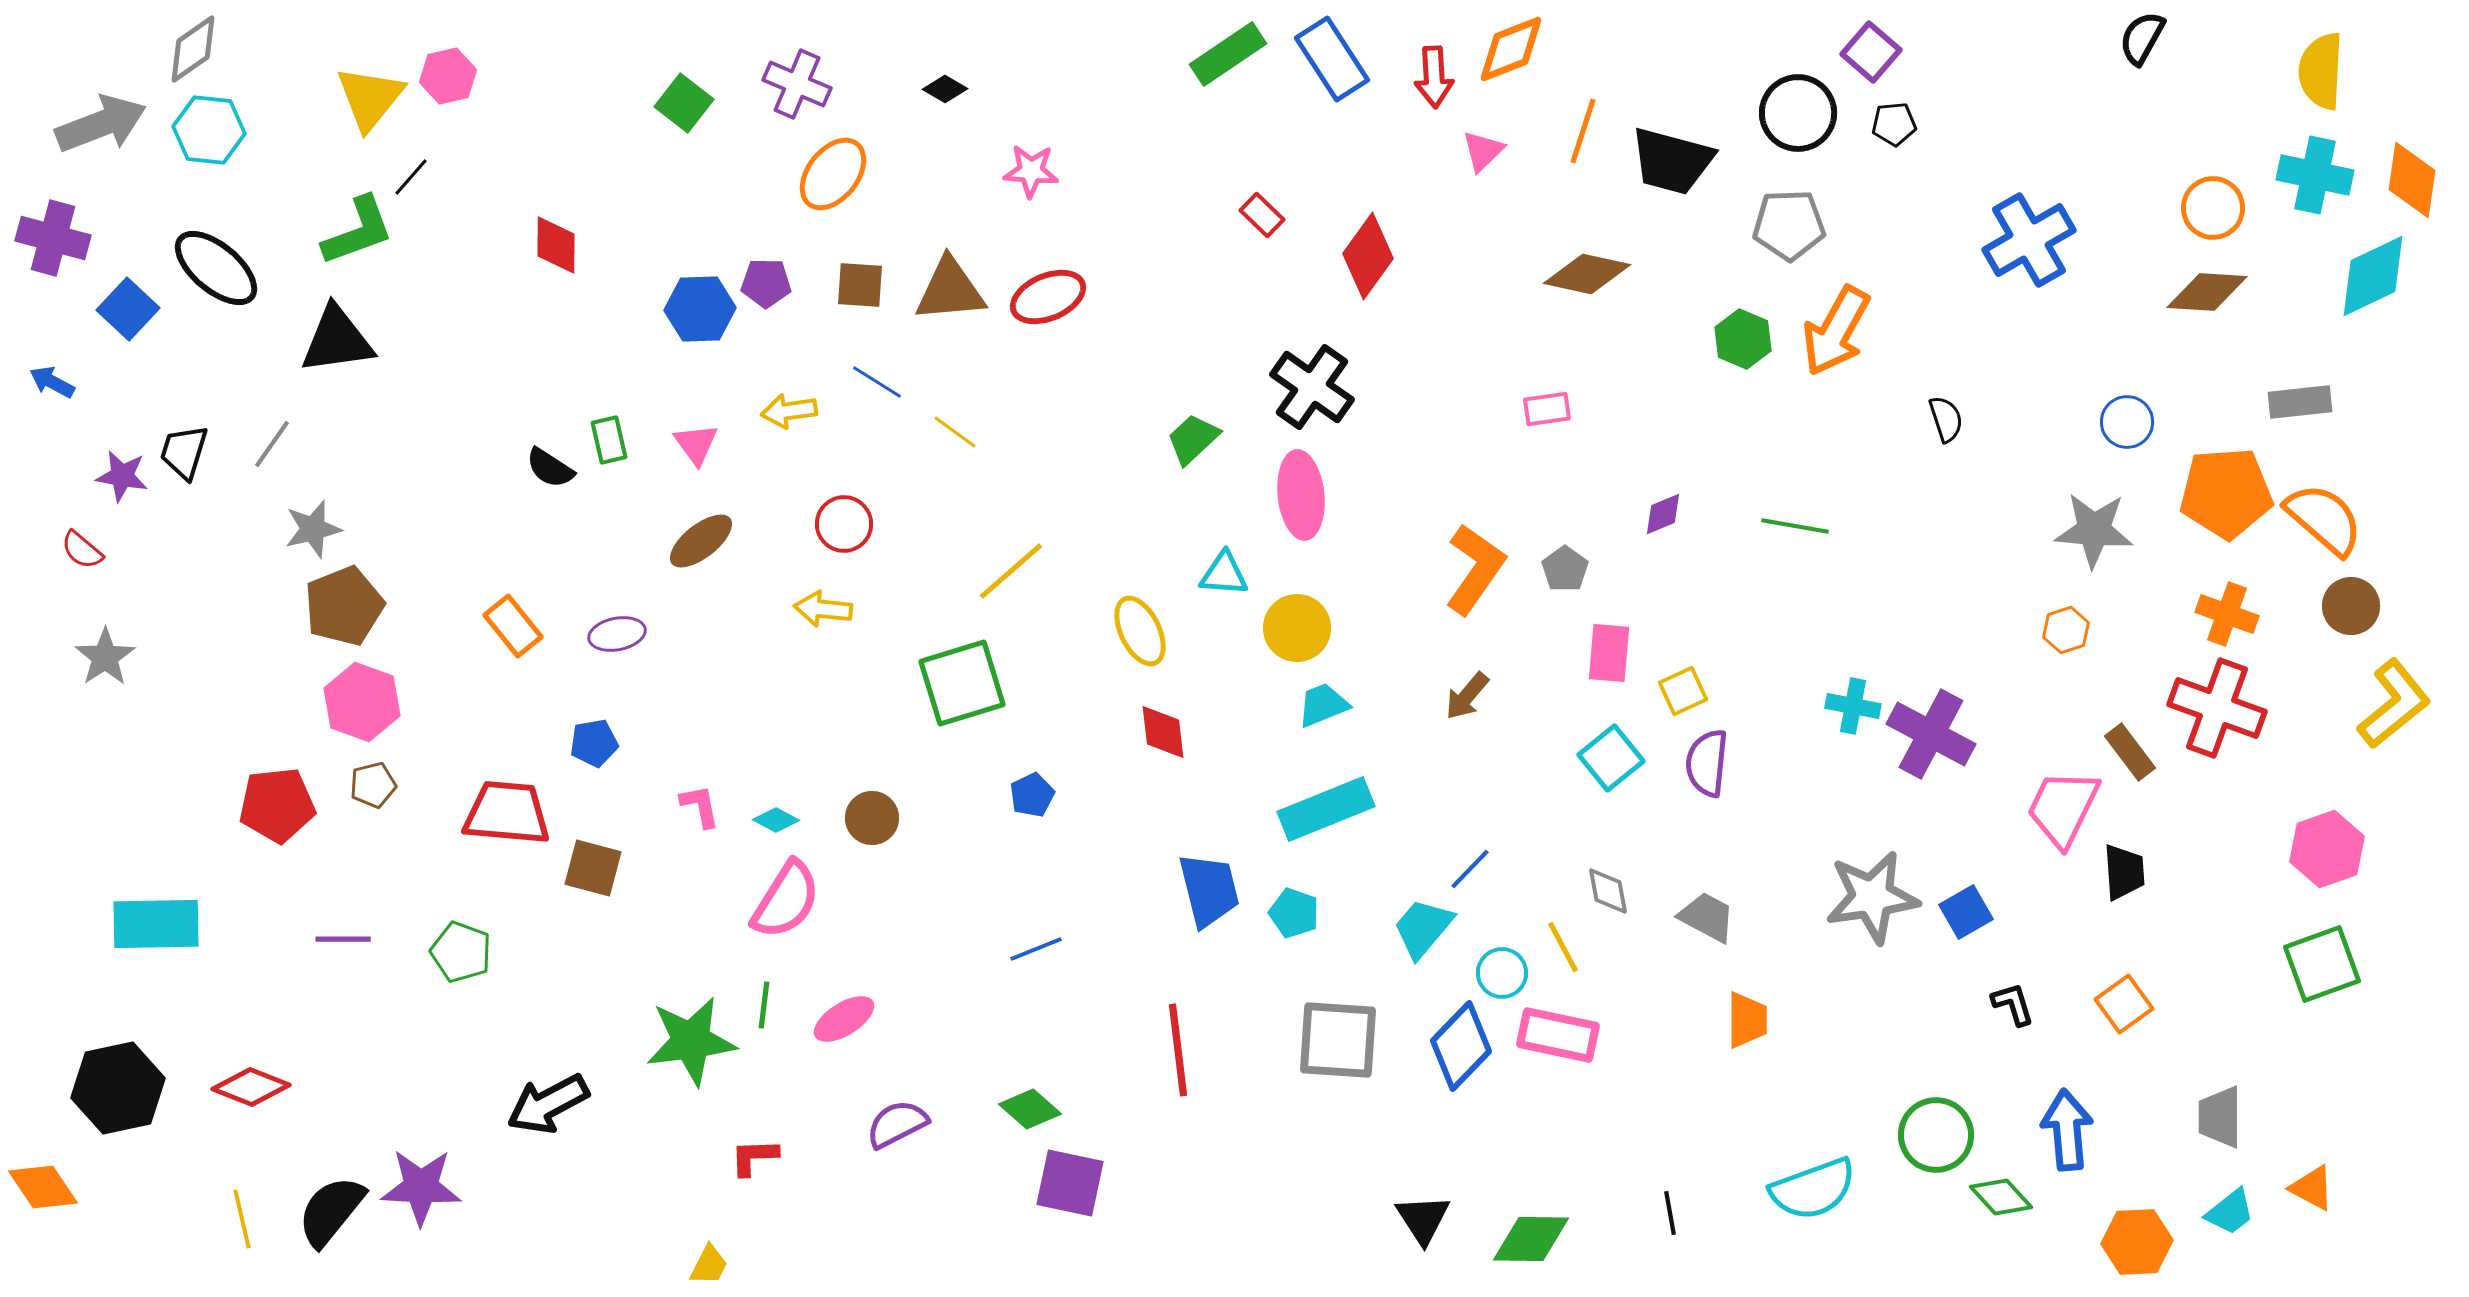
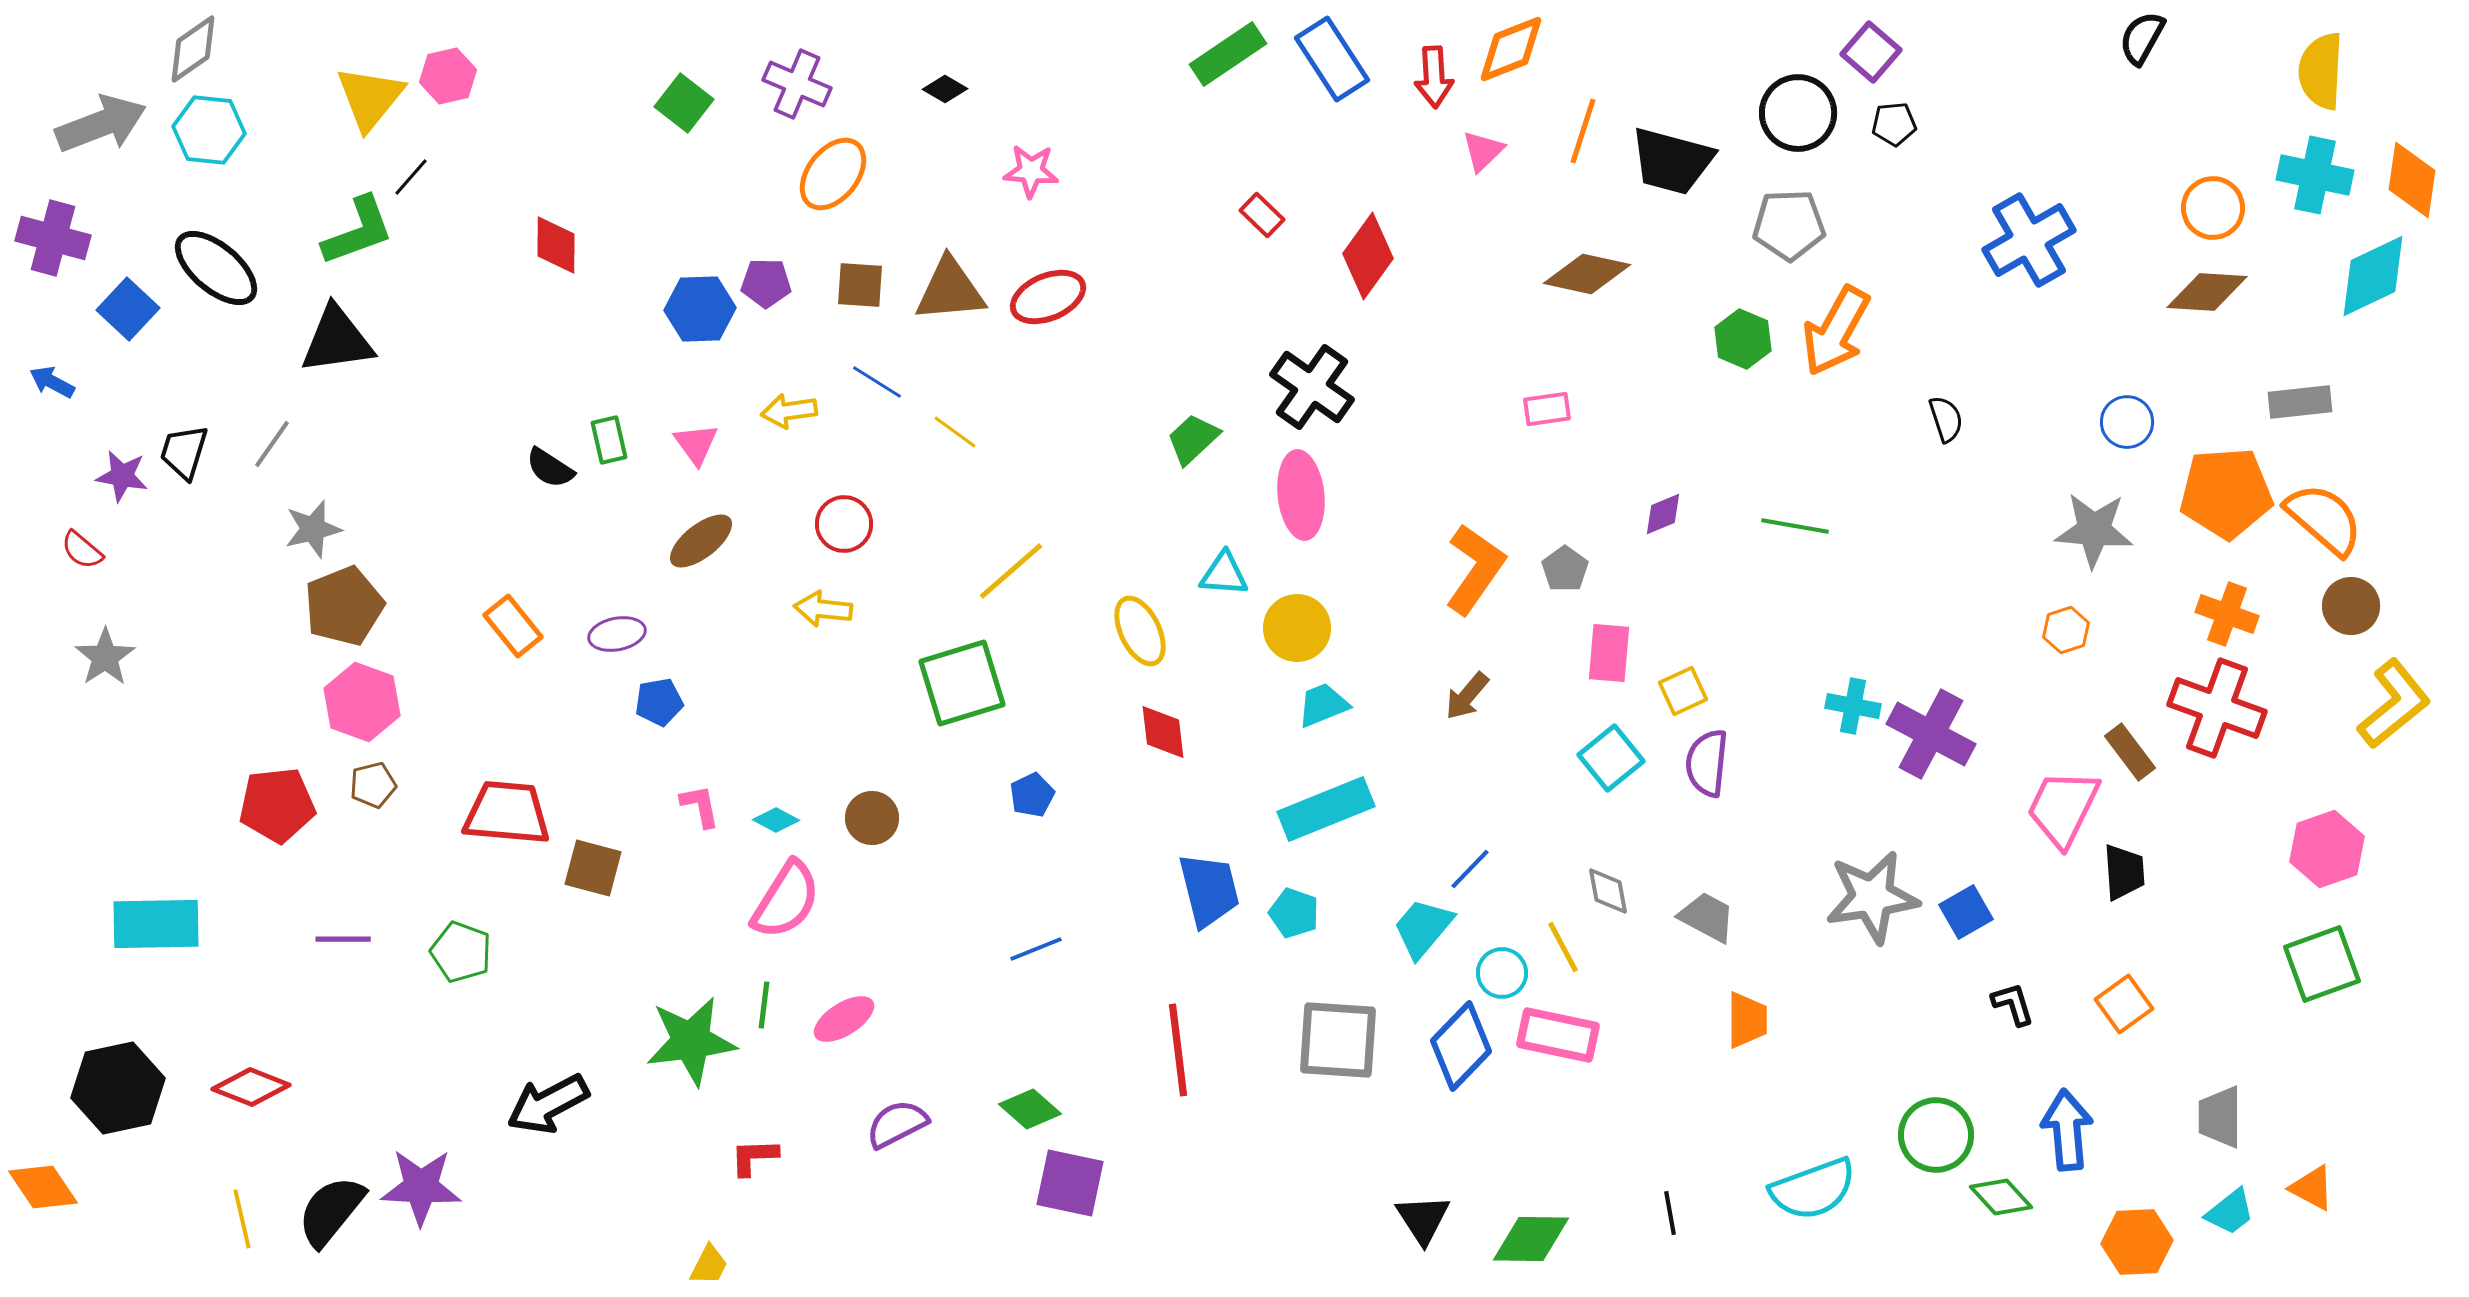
blue pentagon at (594, 743): moved 65 px right, 41 px up
